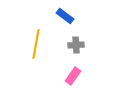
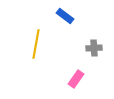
gray cross: moved 18 px right, 3 px down
pink rectangle: moved 3 px right, 3 px down
